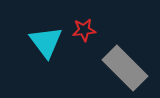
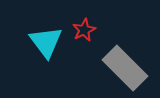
red star: rotated 20 degrees counterclockwise
